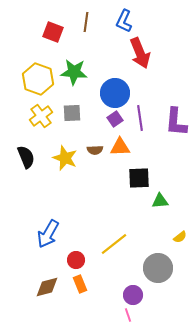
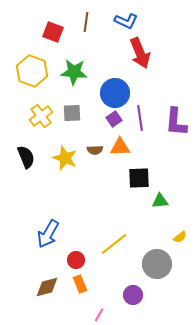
blue L-shape: moved 2 px right; rotated 90 degrees counterclockwise
yellow hexagon: moved 6 px left, 8 px up
purple square: moved 1 px left
gray circle: moved 1 px left, 4 px up
pink line: moved 29 px left; rotated 48 degrees clockwise
